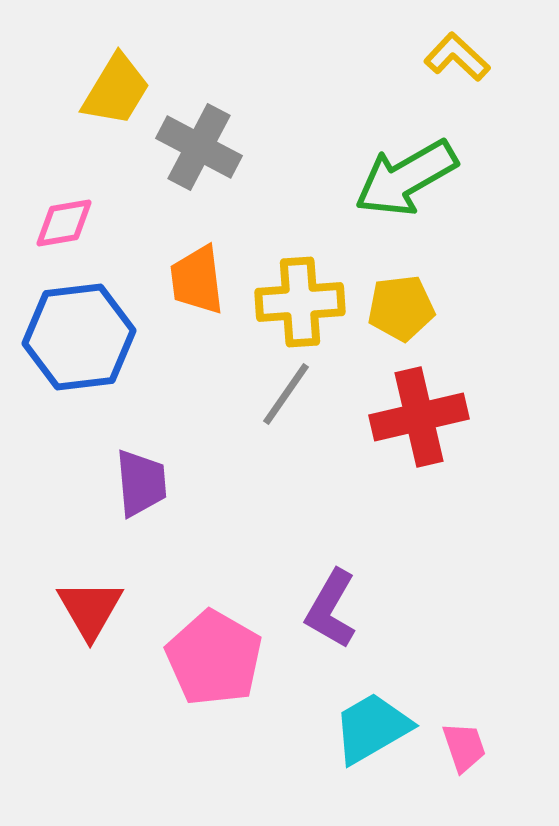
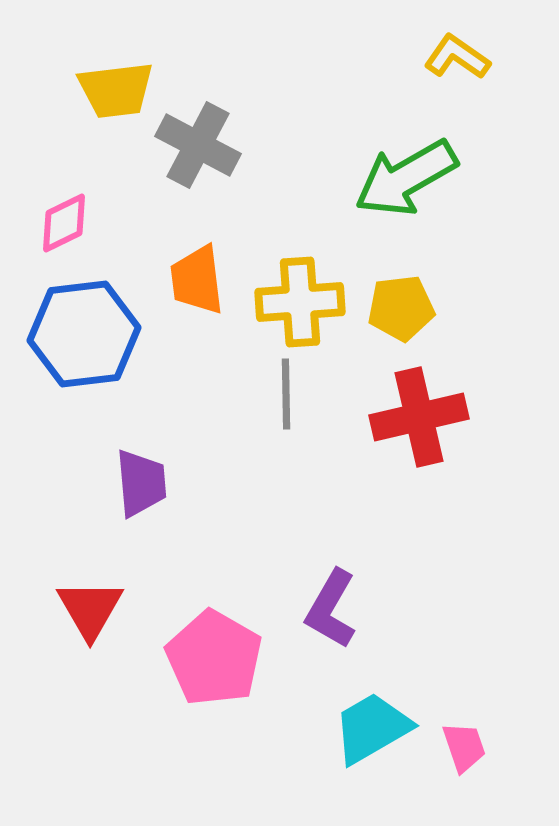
yellow L-shape: rotated 8 degrees counterclockwise
yellow trapezoid: rotated 52 degrees clockwise
gray cross: moved 1 px left, 2 px up
pink diamond: rotated 16 degrees counterclockwise
blue hexagon: moved 5 px right, 3 px up
gray line: rotated 36 degrees counterclockwise
